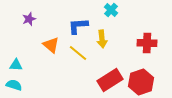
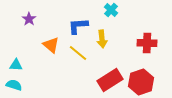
purple star: rotated 16 degrees counterclockwise
